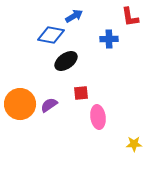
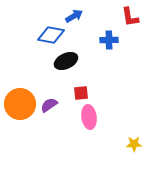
blue cross: moved 1 px down
black ellipse: rotated 10 degrees clockwise
pink ellipse: moved 9 px left
